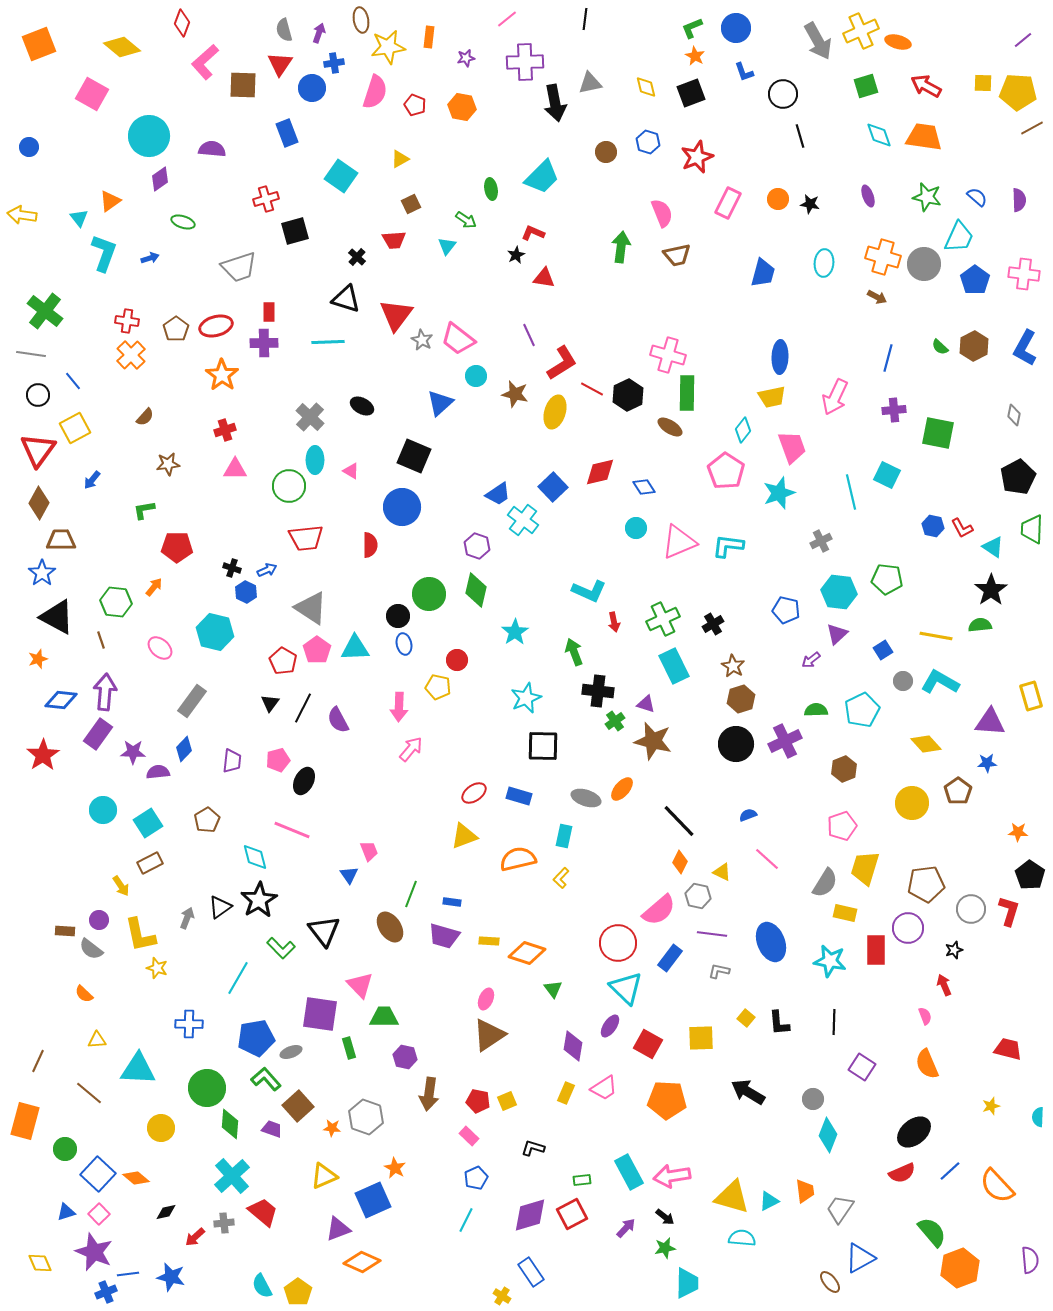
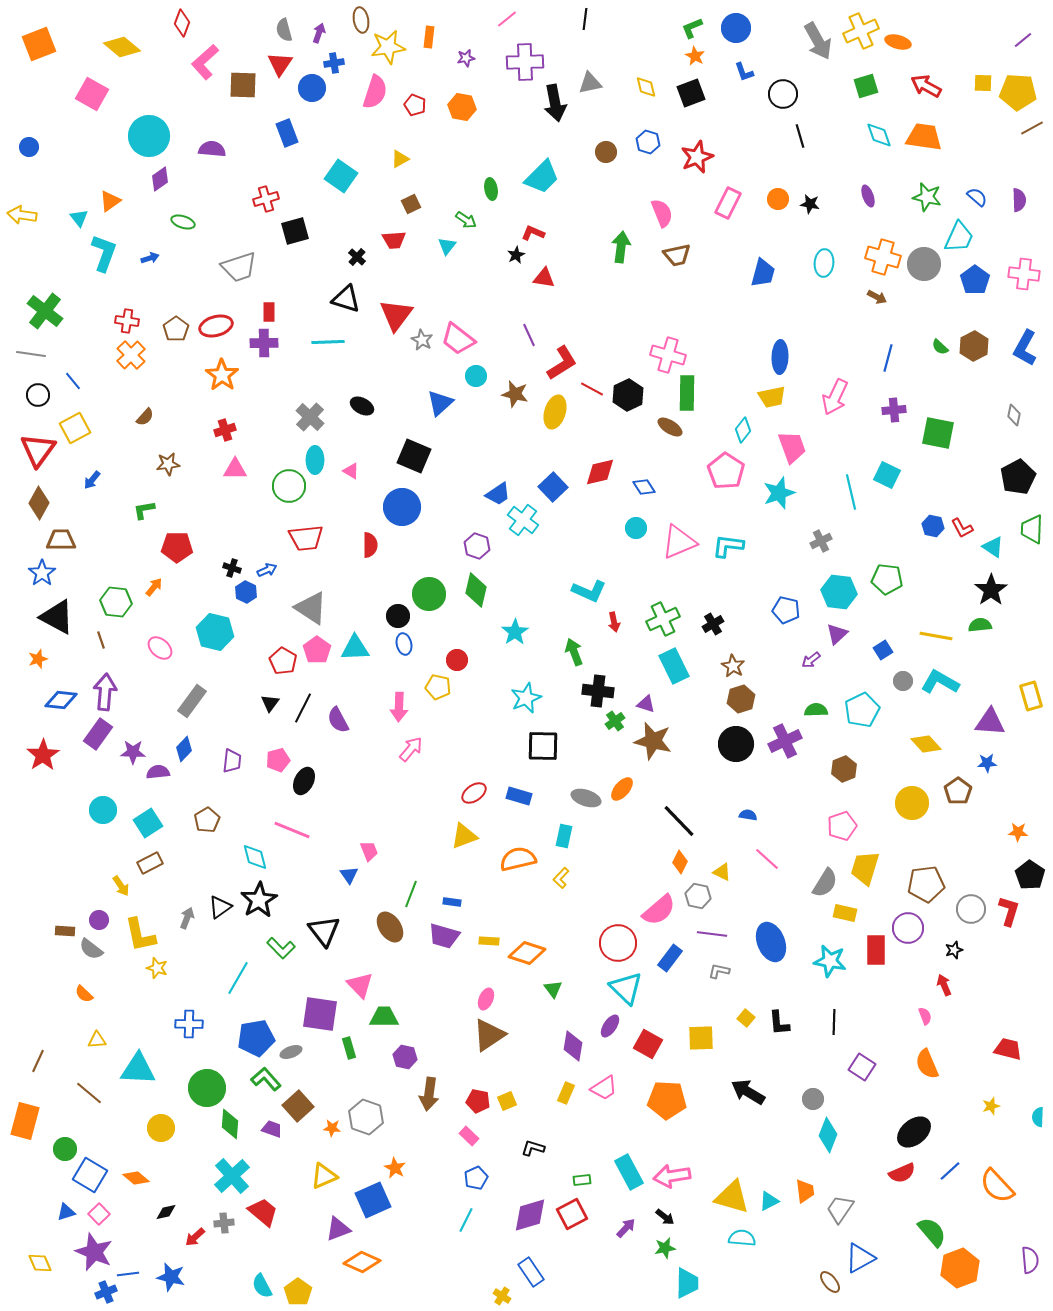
blue semicircle at (748, 815): rotated 30 degrees clockwise
blue square at (98, 1174): moved 8 px left, 1 px down; rotated 12 degrees counterclockwise
